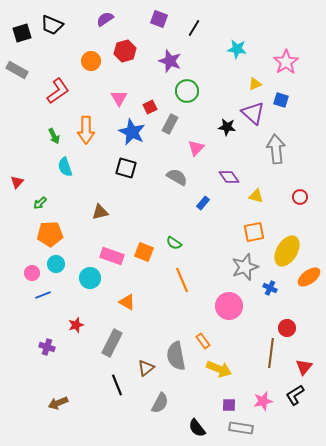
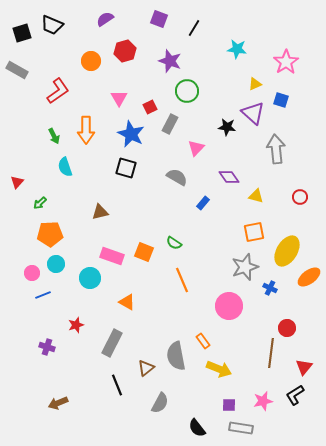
blue star at (132, 132): moved 1 px left, 2 px down
